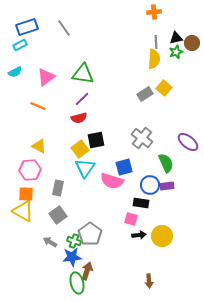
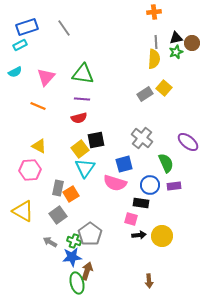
pink triangle at (46, 77): rotated 12 degrees counterclockwise
purple line at (82, 99): rotated 49 degrees clockwise
blue square at (124, 167): moved 3 px up
pink semicircle at (112, 181): moved 3 px right, 2 px down
purple rectangle at (167, 186): moved 7 px right
orange square at (26, 194): moved 45 px right; rotated 35 degrees counterclockwise
